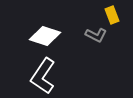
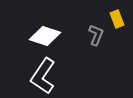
yellow rectangle: moved 5 px right, 4 px down
gray L-shape: rotated 95 degrees counterclockwise
